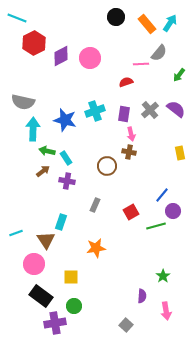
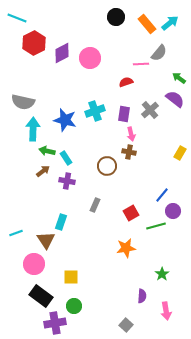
cyan arrow at (170, 23): rotated 18 degrees clockwise
purple diamond at (61, 56): moved 1 px right, 3 px up
green arrow at (179, 75): moved 3 px down; rotated 88 degrees clockwise
purple semicircle at (176, 109): moved 1 px left, 10 px up
yellow rectangle at (180, 153): rotated 40 degrees clockwise
red square at (131, 212): moved 1 px down
orange star at (96, 248): moved 30 px right
green star at (163, 276): moved 1 px left, 2 px up
